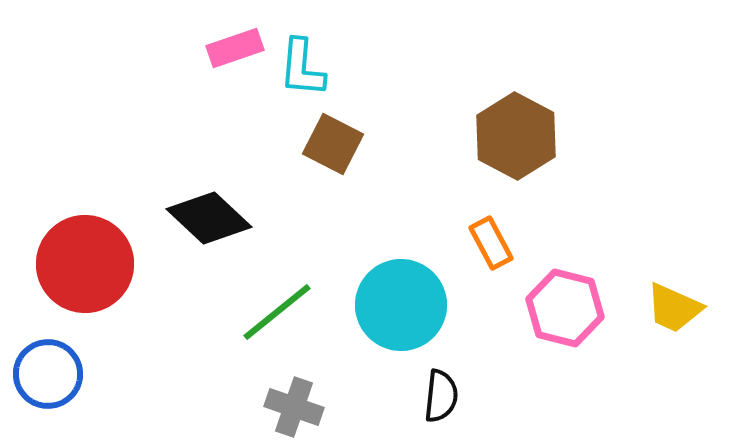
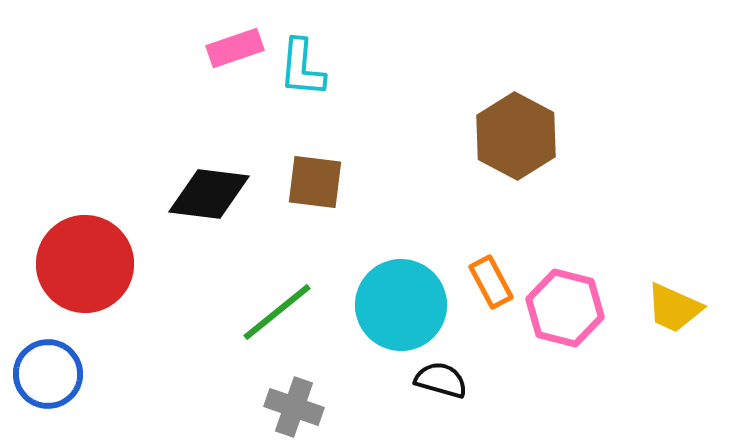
brown square: moved 18 px left, 38 px down; rotated 20 degrees counterclockwise
black diamond: moved 24 px up; rotated 36 degrees counterclockwise
orange rectangle: moved 39 px down
black semicircle: moved 16 px up; rotated 80 degrees counterclockwise
